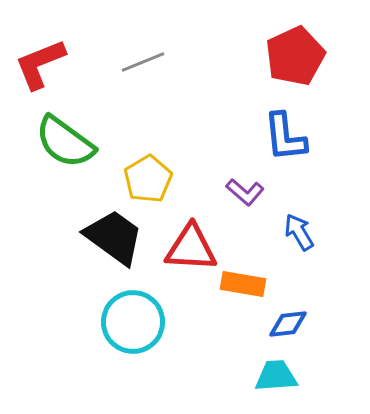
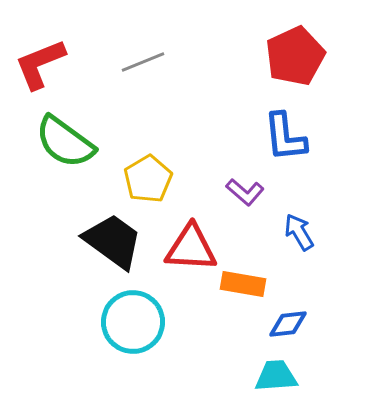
black trapezoid: moved 1 px left, 4 px down
